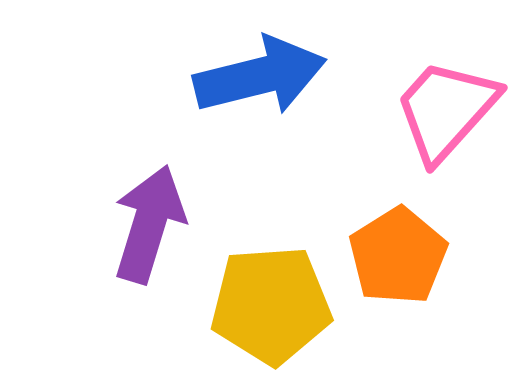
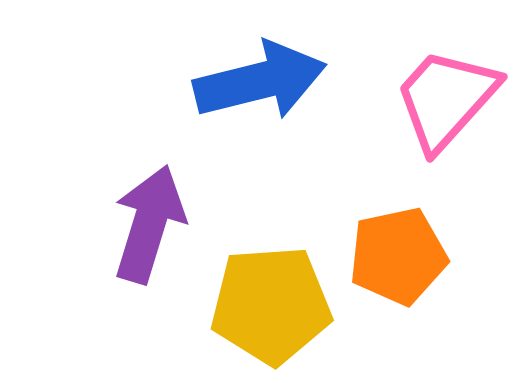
blue arrow: moved 5 px down
pink trapezoid: moved 11 px up
orange pentagon: rotated 20 degrees clockwise
